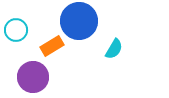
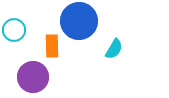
cyan circle: moved 2 px left
orange rectangle: rotated 60 degrees counterclockwise
